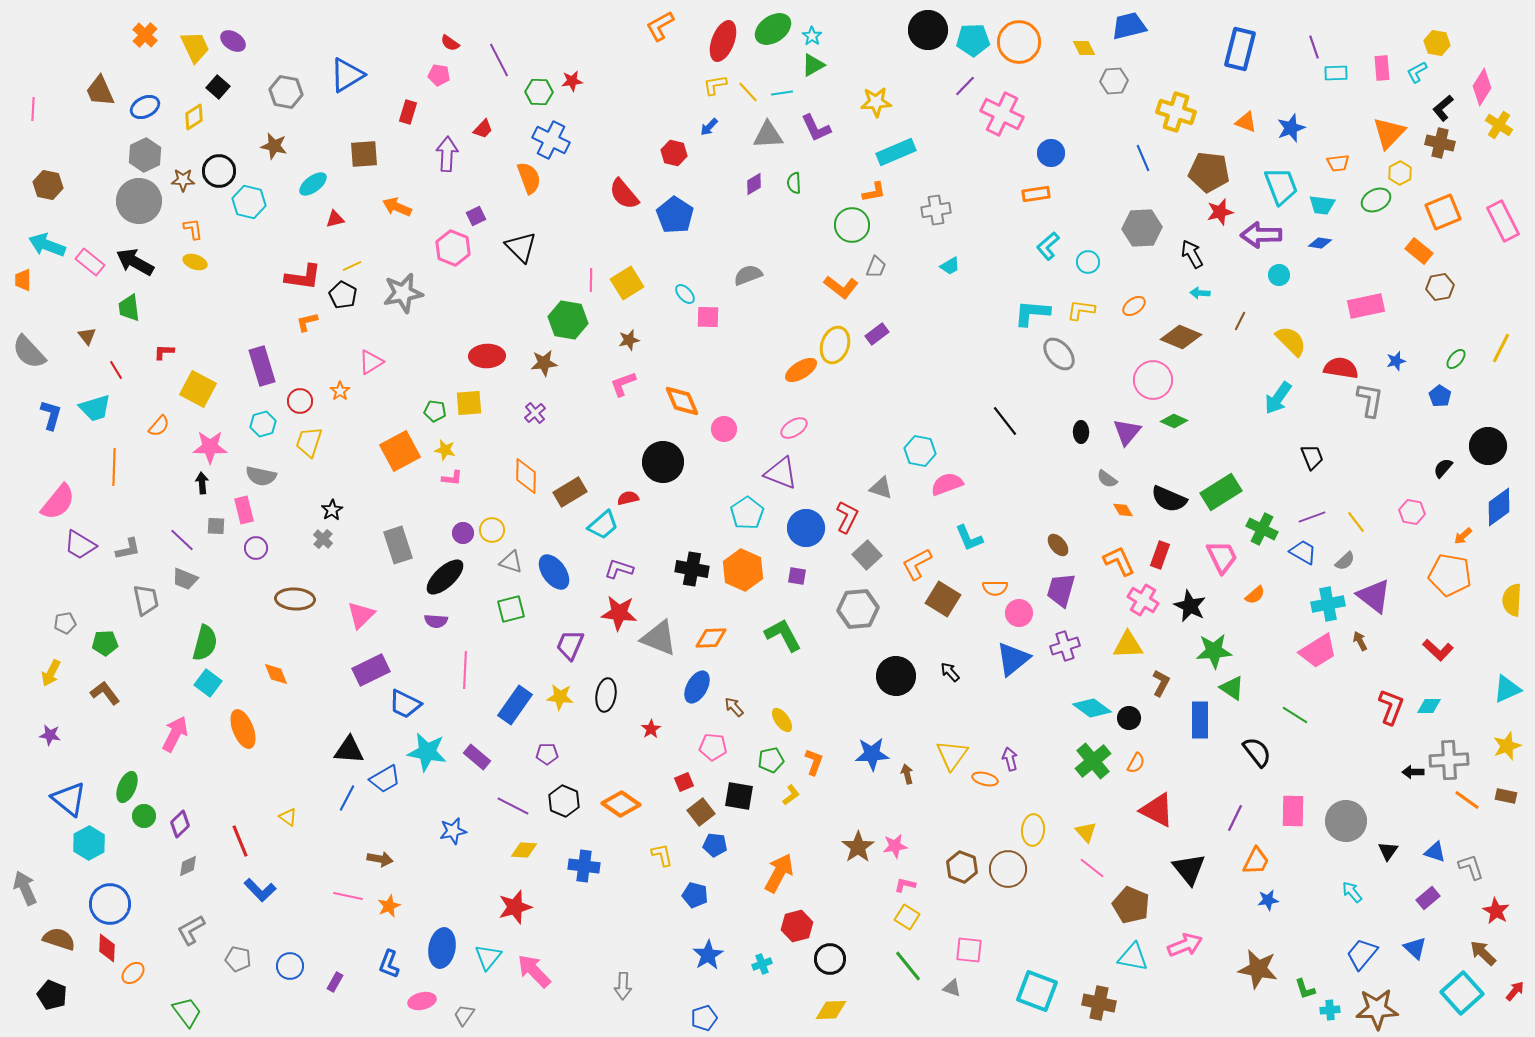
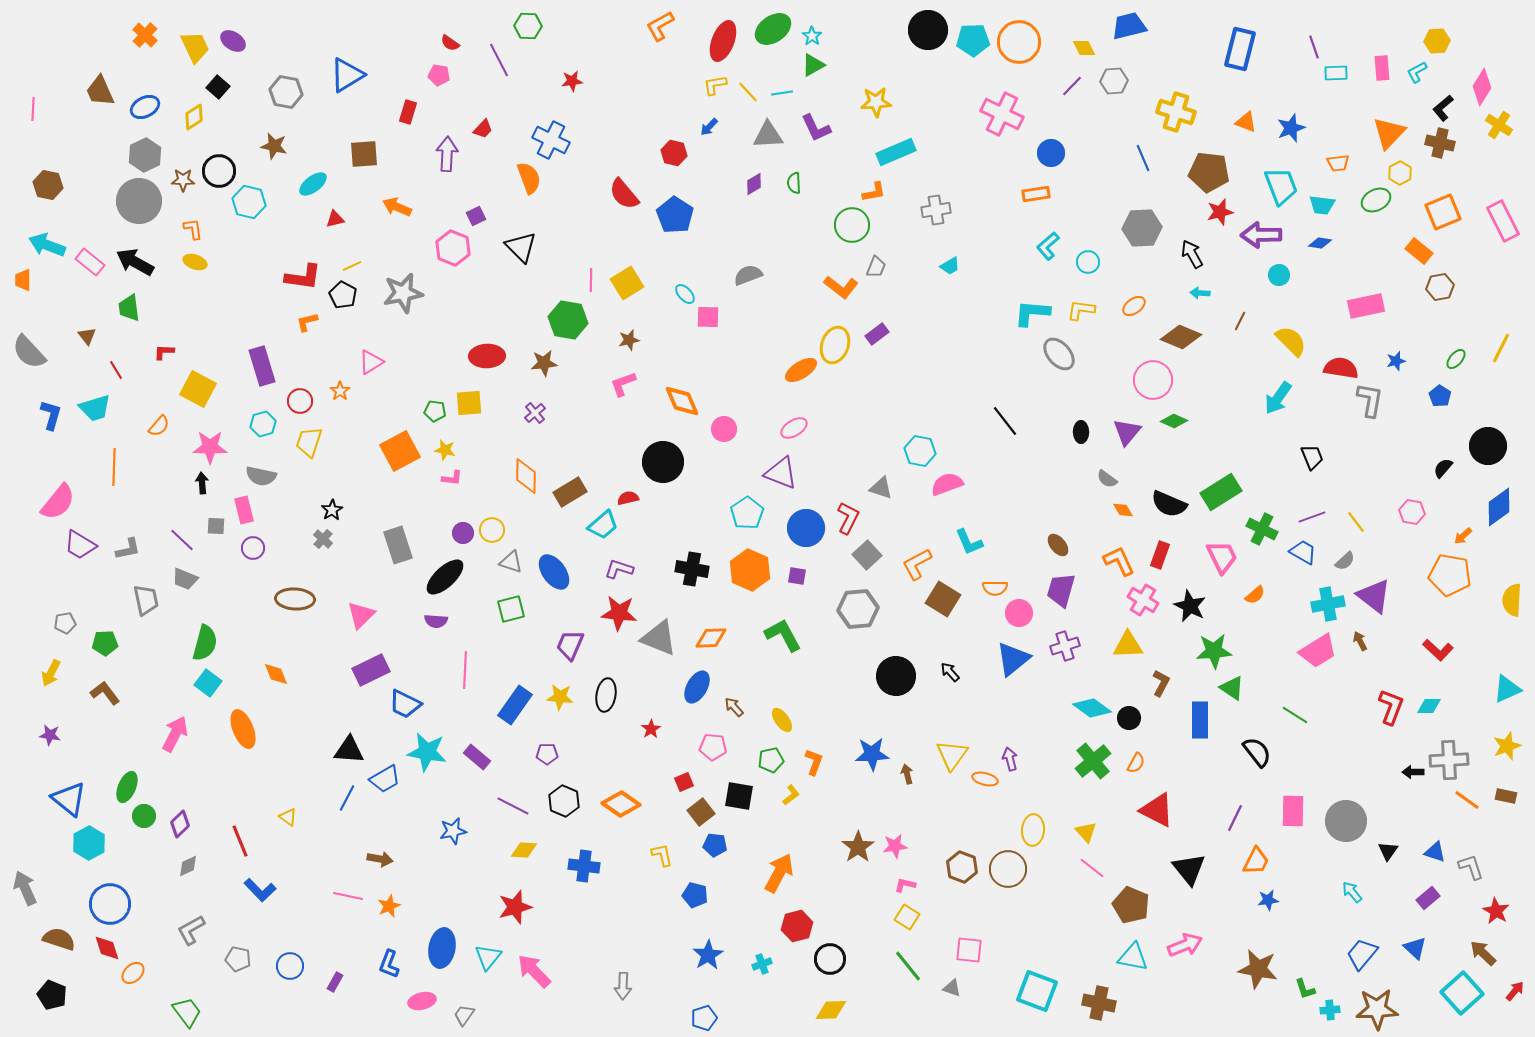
yellow hexagon at (1437, 43): moved 2 px up; rotated 15 degrees counterclockwise
purple line at (965, 86): moved 107 px right
green hexagon at (539, 92): moved 11 px left, 66 px up
black semicircle at (1169, 499): moved 5 px down
red L-shape at (847, 517): moved 1 px right, 1 px down
cyan L-shape at (969, 538): moved 4 px down
purple circle at (256, 548): moved 3 px left
orange hexagon at (743, 570): moved 7 px right
red diamond at (107, 948): rotated 20 degrees counterclockwise
